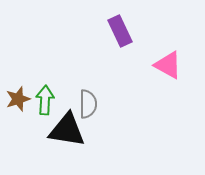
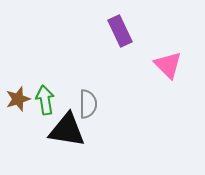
pink triangle: rotated 16 degrees clockwise
green arrow: rotated 12 degrees counterclockwise
